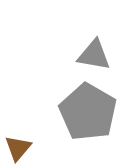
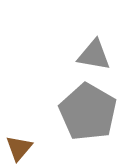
brown triangle: moved 1 px right
